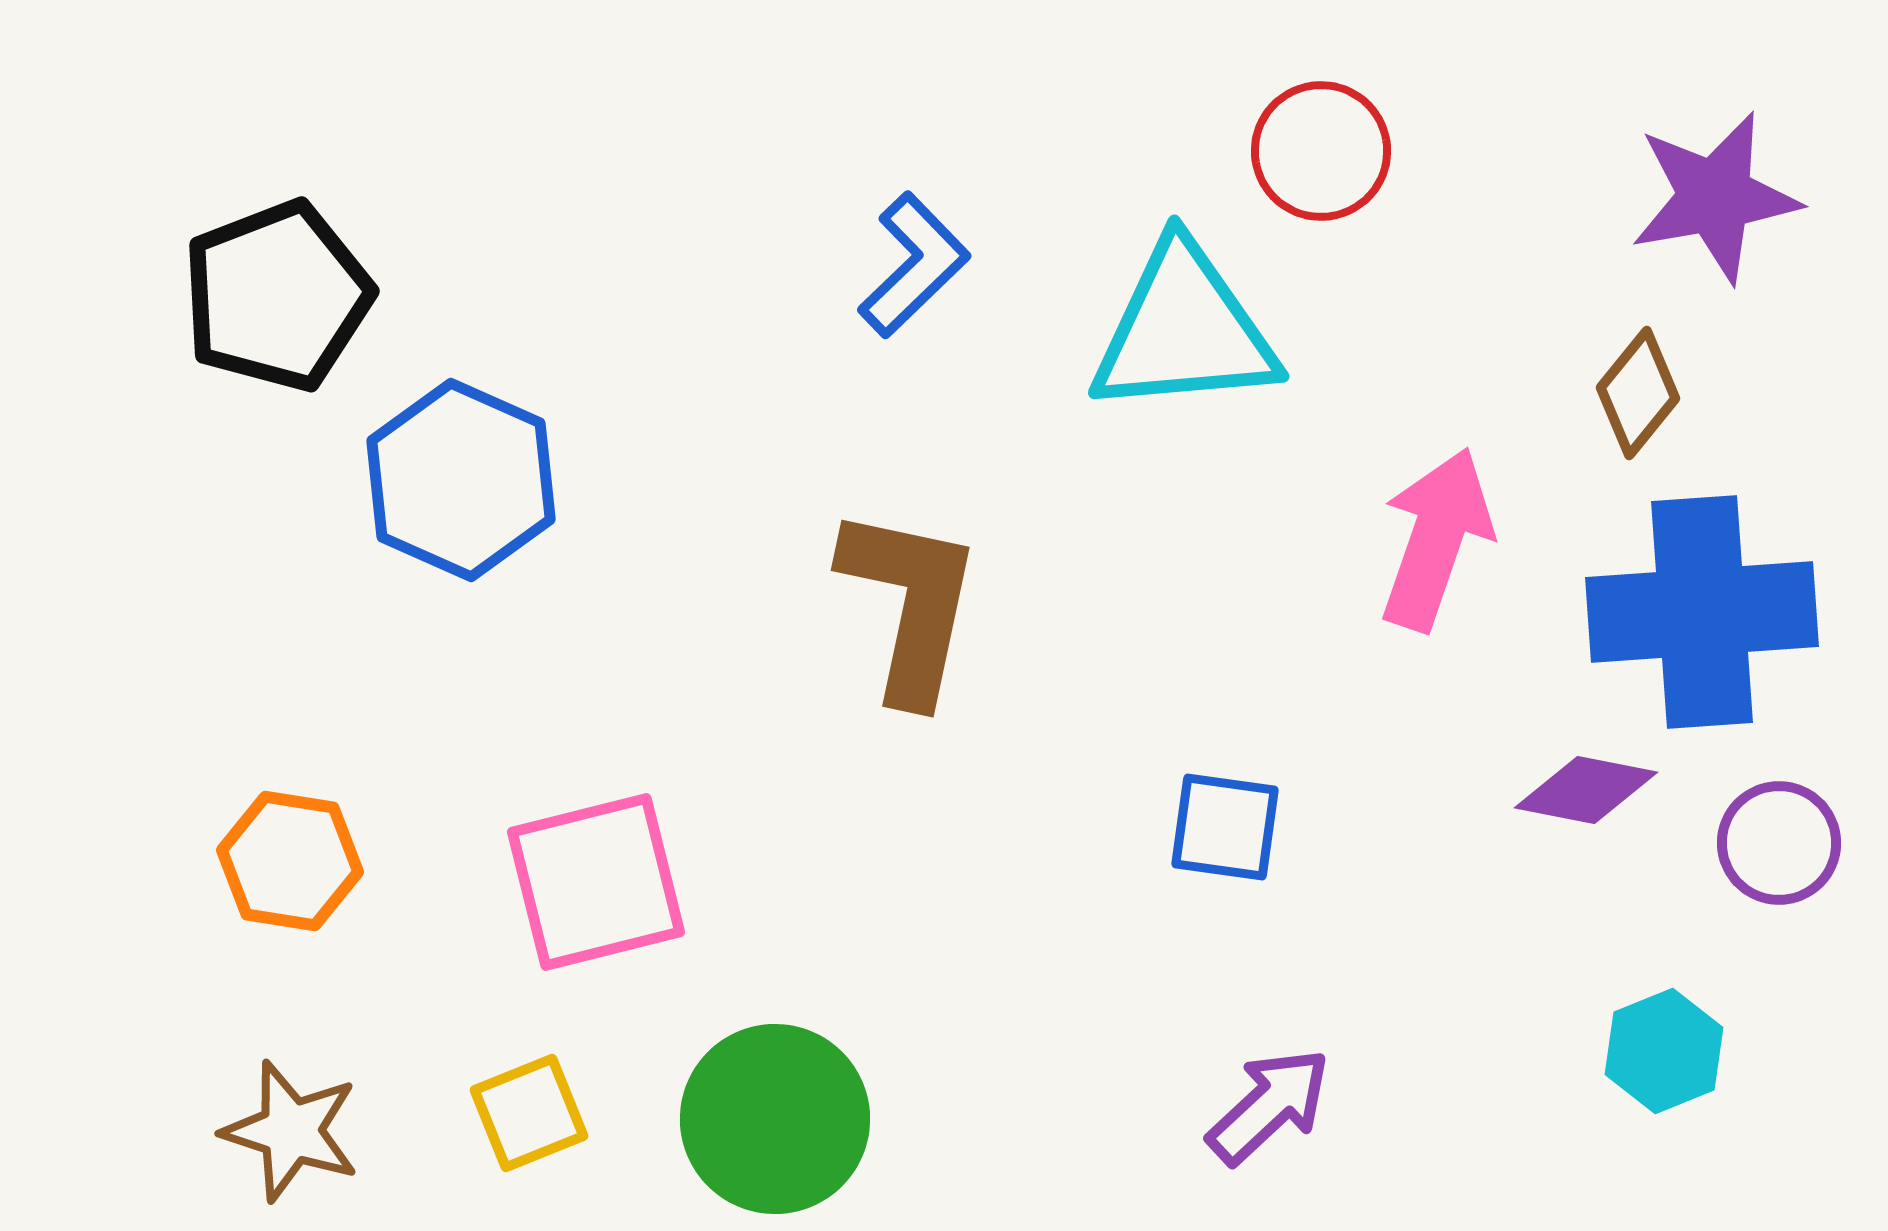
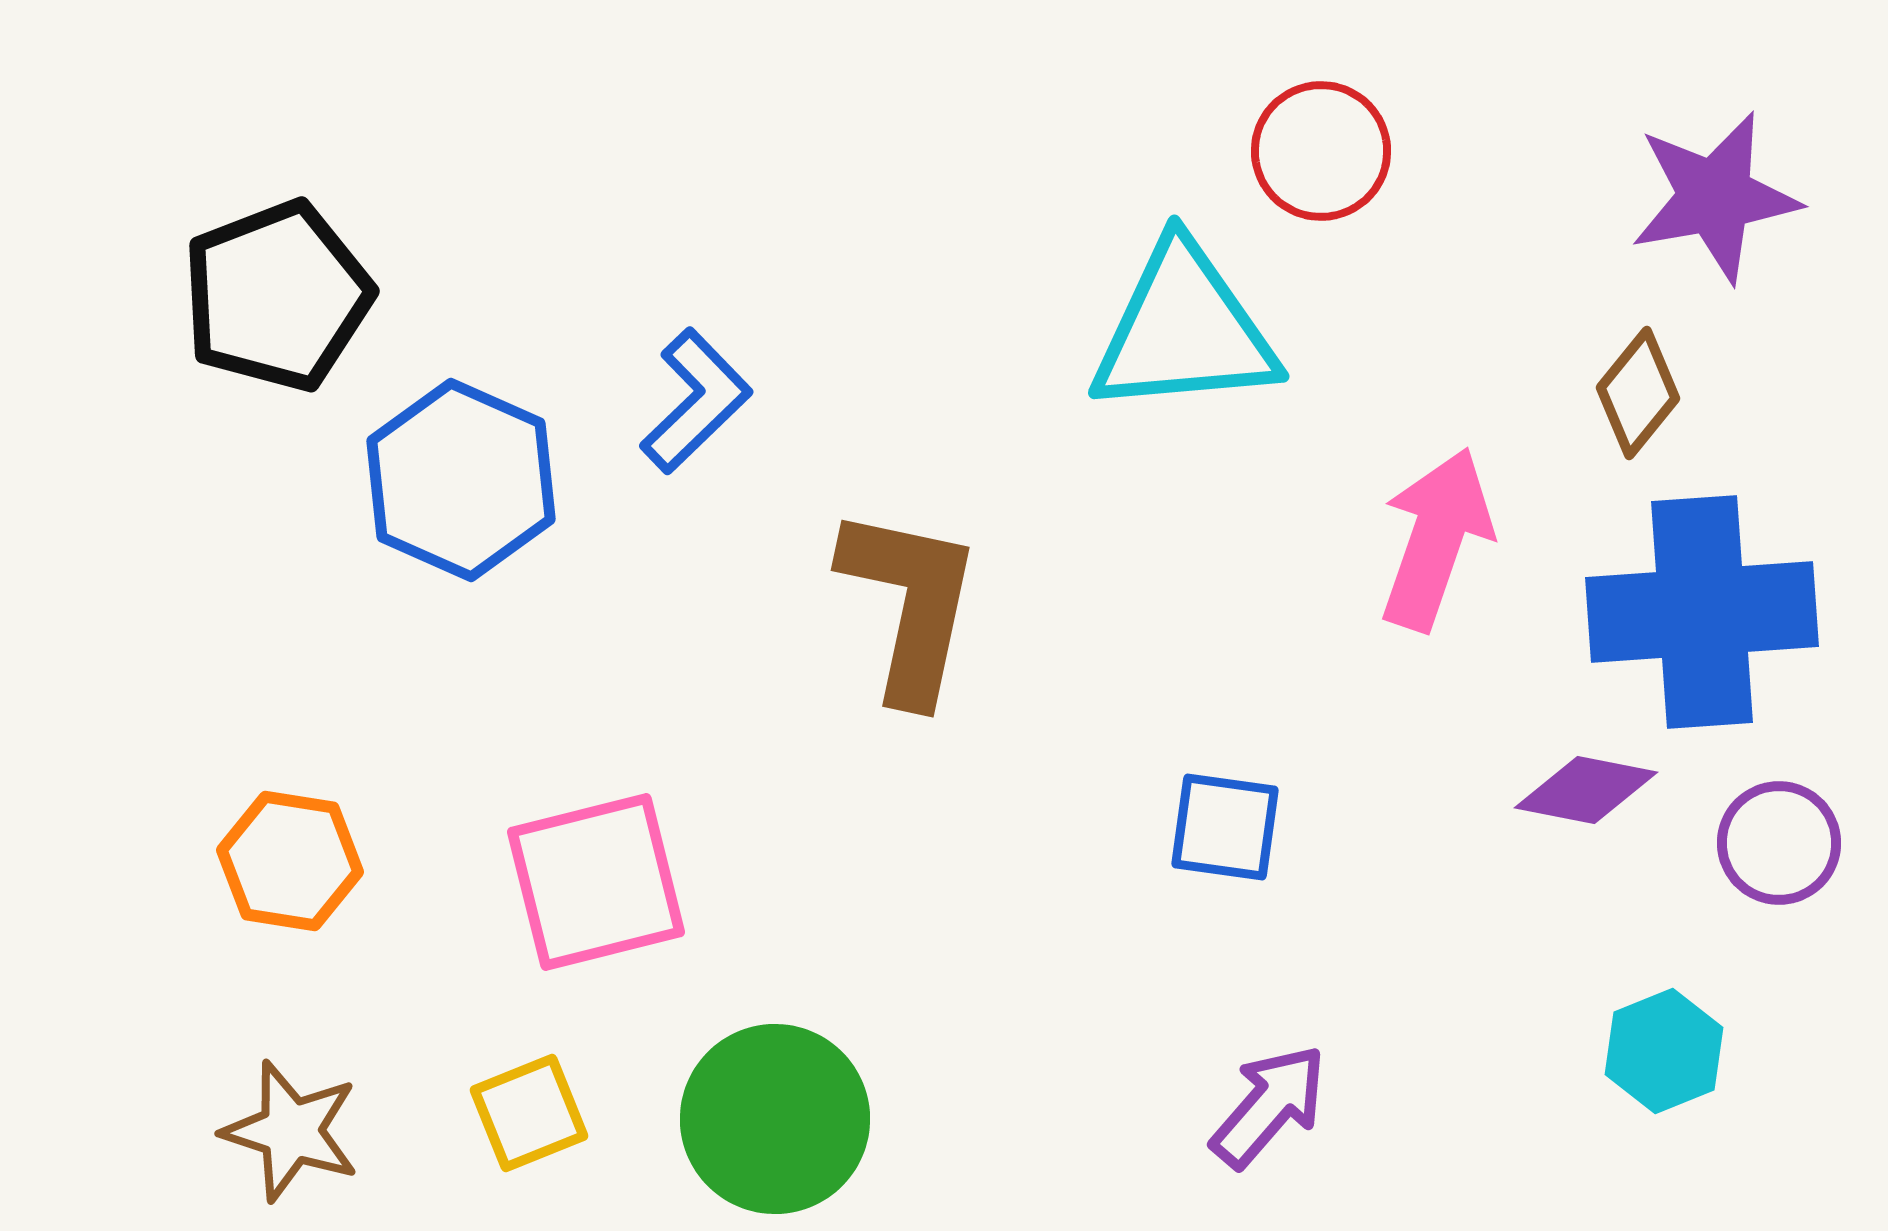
blue L-shape: moved 218 px left, 136 px down
purple arrow: rotated 6 degrees counterclockwise
